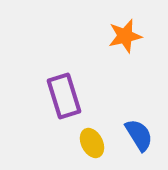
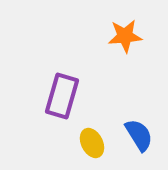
orange star: rotated 8 degrees clockwise
purple rectangle: moved 2 px left; rotated 33 degrees clockwise
